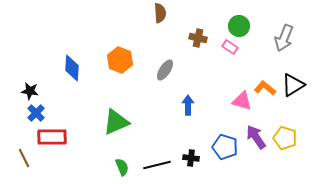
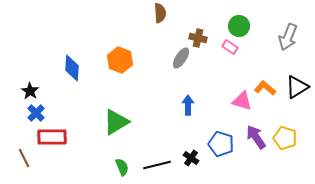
gray arrow: moved 4 px right, 1 px up
gray ellipse: moved 16 px right, 12 px up
black triangle: moved 4 px right, 2 px down
black star: rotated 24 degrees clockwise
green triangle: rotated 8 degrees counterclockwise
blue pentagon: moved 4 px left, 3 px up
black cross: rotated 28 degrees clockwise
